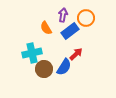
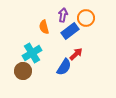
orange semicircle: moved 2 px left, 1 px up; rotated 16 degrees clockwise
cyan cross: rotated 18 degrees counterclockwise
brown circle: moved 21 px left, 2 px down
